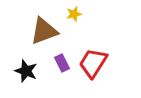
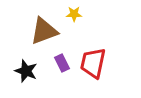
yellow star: rotated 14 degrees clockwise
red trapezoid: rotated 20 degrees counterclockwise
